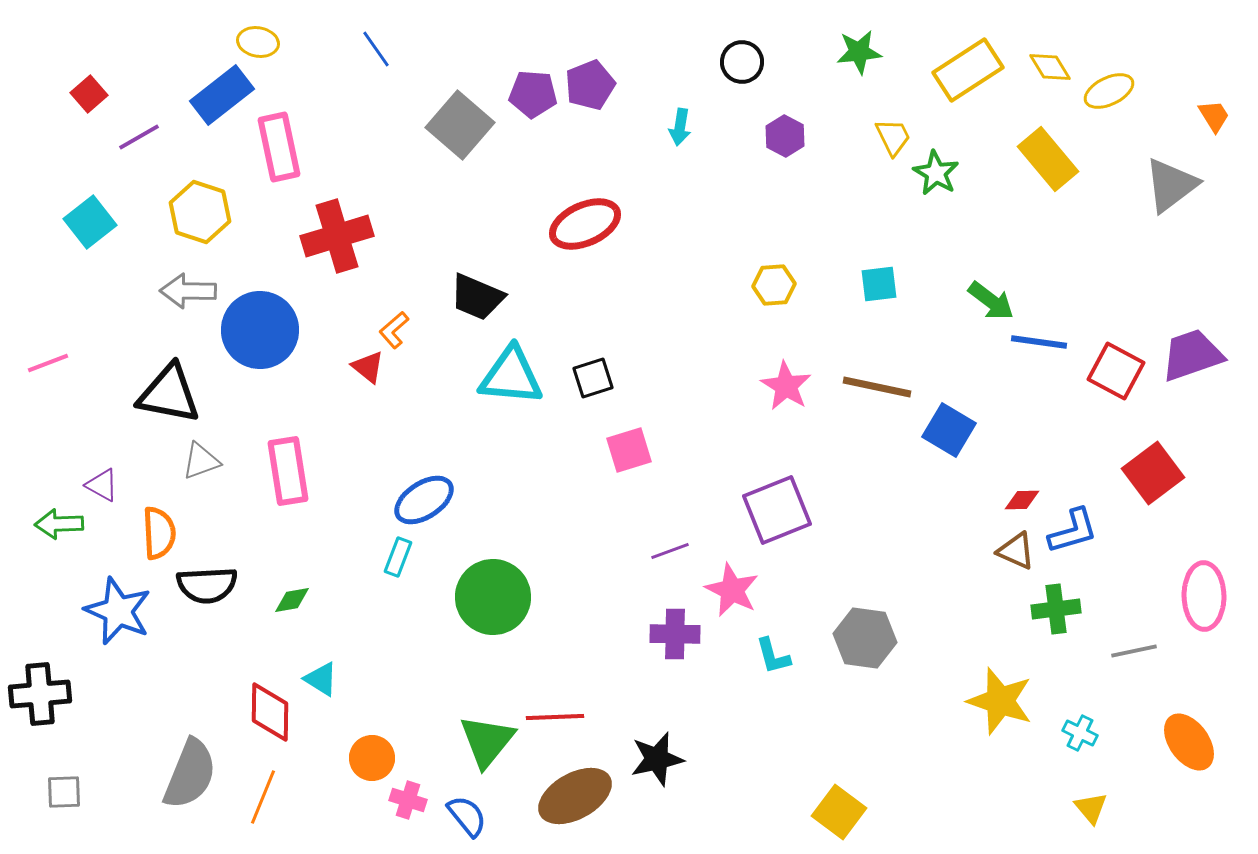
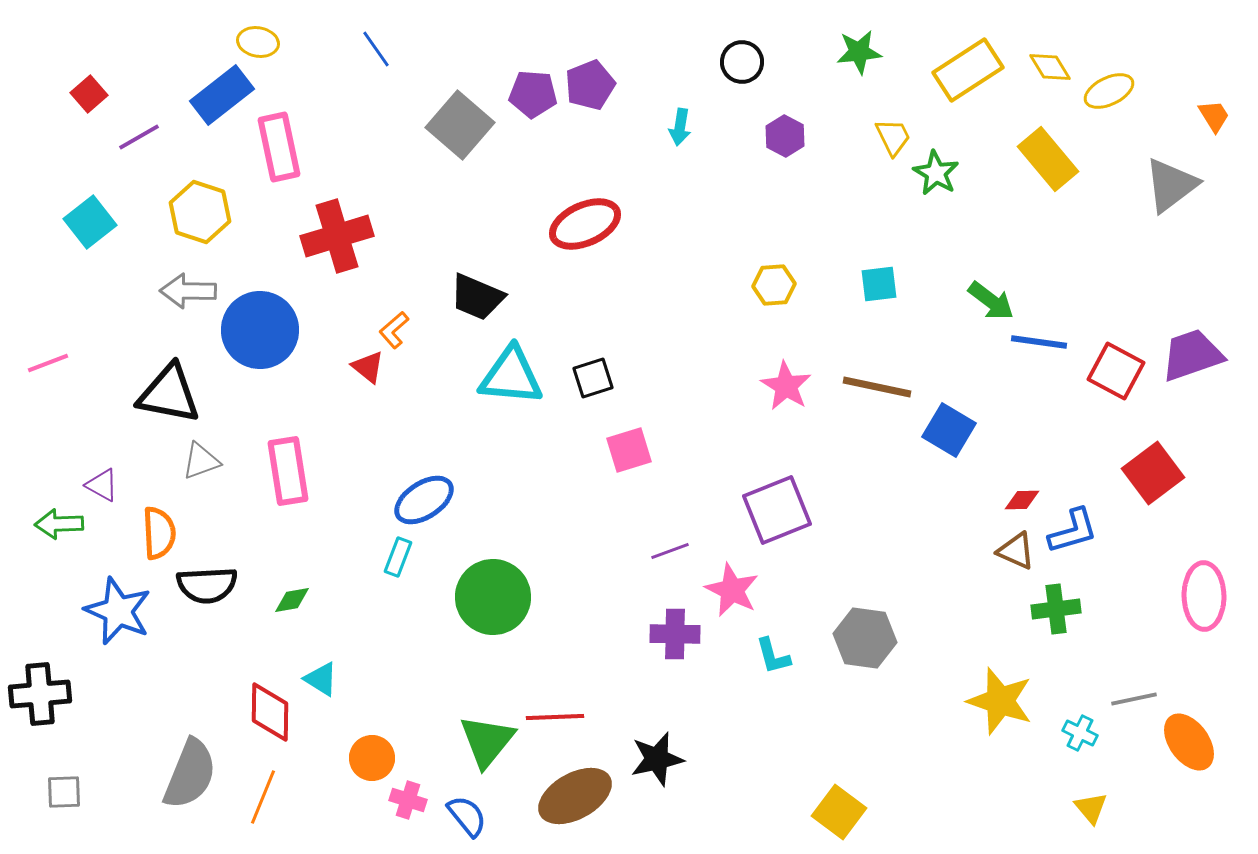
gray line at (1134, 651): moved 48 px down
